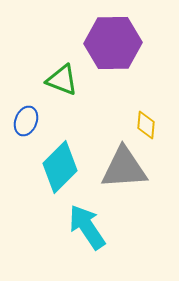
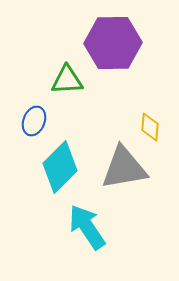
green triangle: moved 5 px right; rotated 24 degrees counterclockwise
blue ellipse: moved 8 px right
yellow diamond: moved 4 px right, 2 px down
gray triangle: rotated 6 degrees counterclockwise
